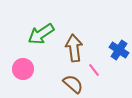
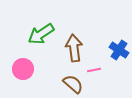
pink line: rotated 64 degrees counterclockwise
